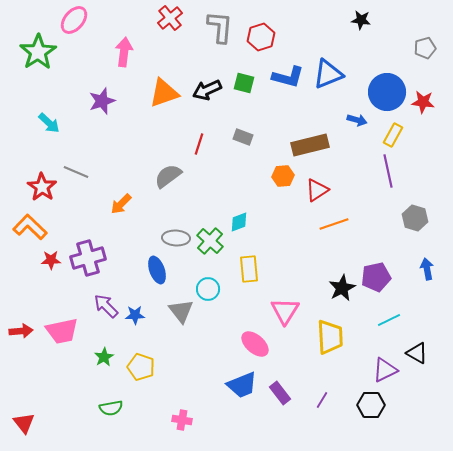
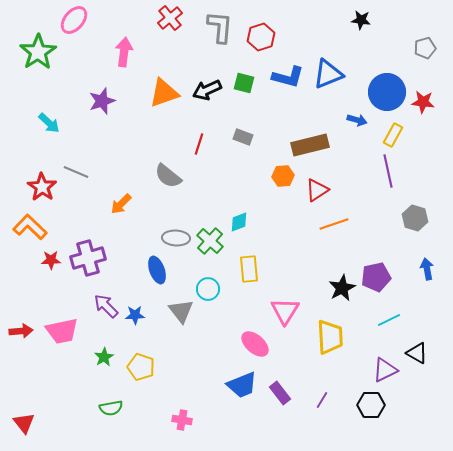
gray semicircle at (168, 176): rotated 104 degrees counterclockwise
